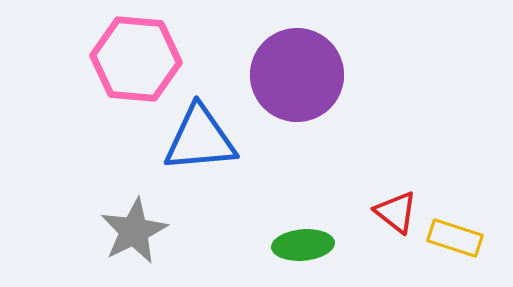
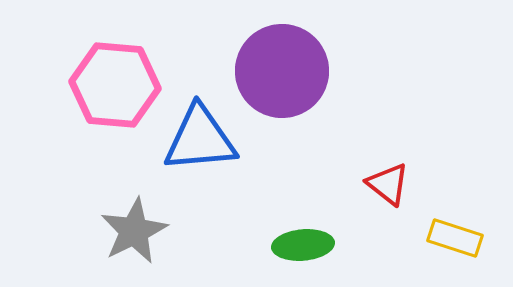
pink hexagon: moved 21 px left, 26 px down
purple circle: moved 15 px left, 4 px up
red triangle: moved 8 px left, 28 px up
